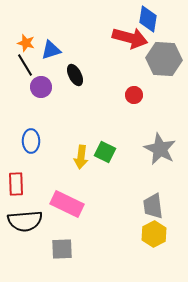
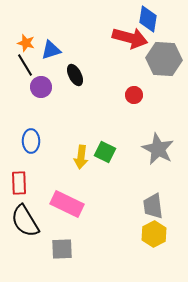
gray star: moved 2 px left
red rectangle: moved 3 px right, 1 px up
black semicircle: rotated 64 degrees clockwise
